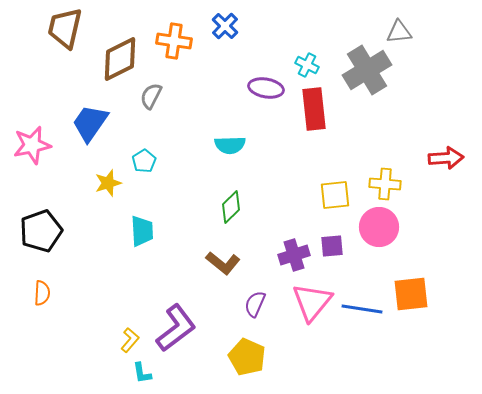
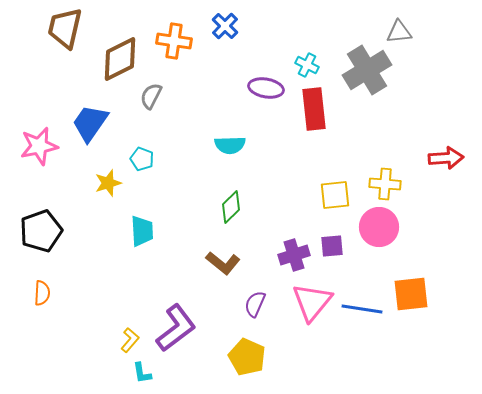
pink star: moved 7 px right, 1 px down
cyan pentagon: moved 2 px left, 2 px up; rotated 20 degrees counterclockwise
